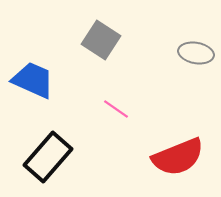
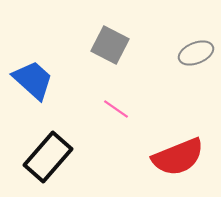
gray square: moved 9 px right, 5 px down; rotated 6 degrees counterclockwise
gray ellipse: rotated 32 degrees counterclockwise
blue trapezoid: rotated 18 degrees clockwise
